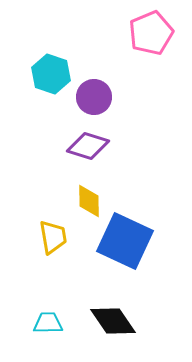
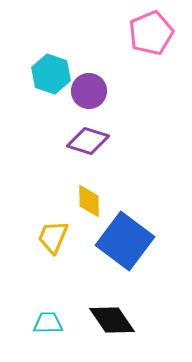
purple circle: moved 5 px left, 6 px up
purple diamond: moved 5 px up
yellow trapezoid: rotated 147 degrees counterclockwise
blue square: rotated 12 degrees clockwise
black diamond: moved 1 px left, 1 px up
